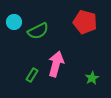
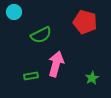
cyan circle: moved 10 px up
green semicircle: moved 3 px right, 4 px down
green rectangle: moved 1 px left, 1 px down; rotated 48 degrees clockwise
